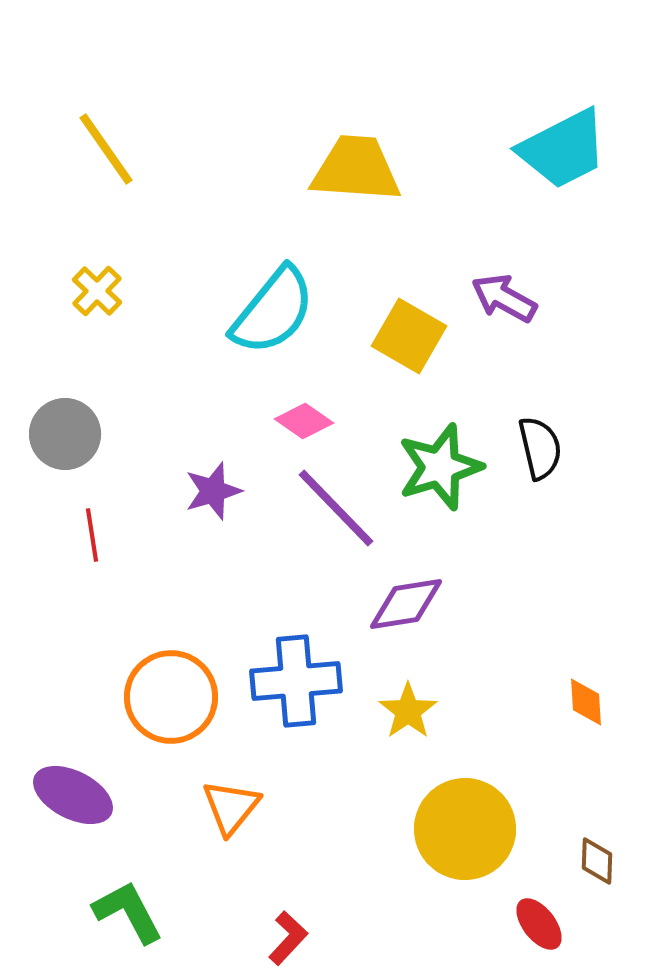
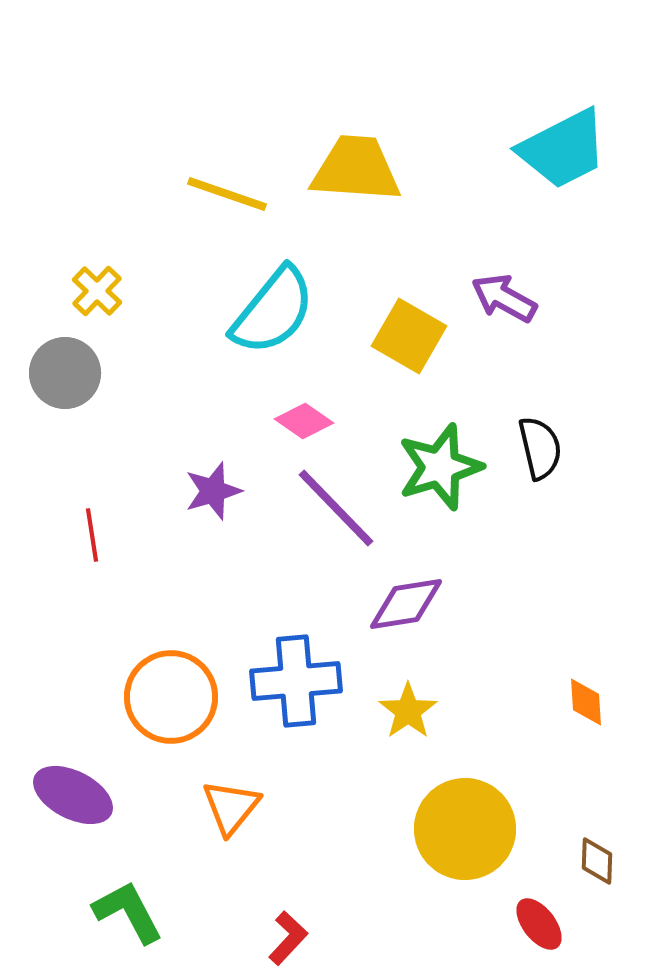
yellow line: moved 121 px right, 45 px down; rotated 36 degrees counterclockwise
gray circle: moved 61 px up
